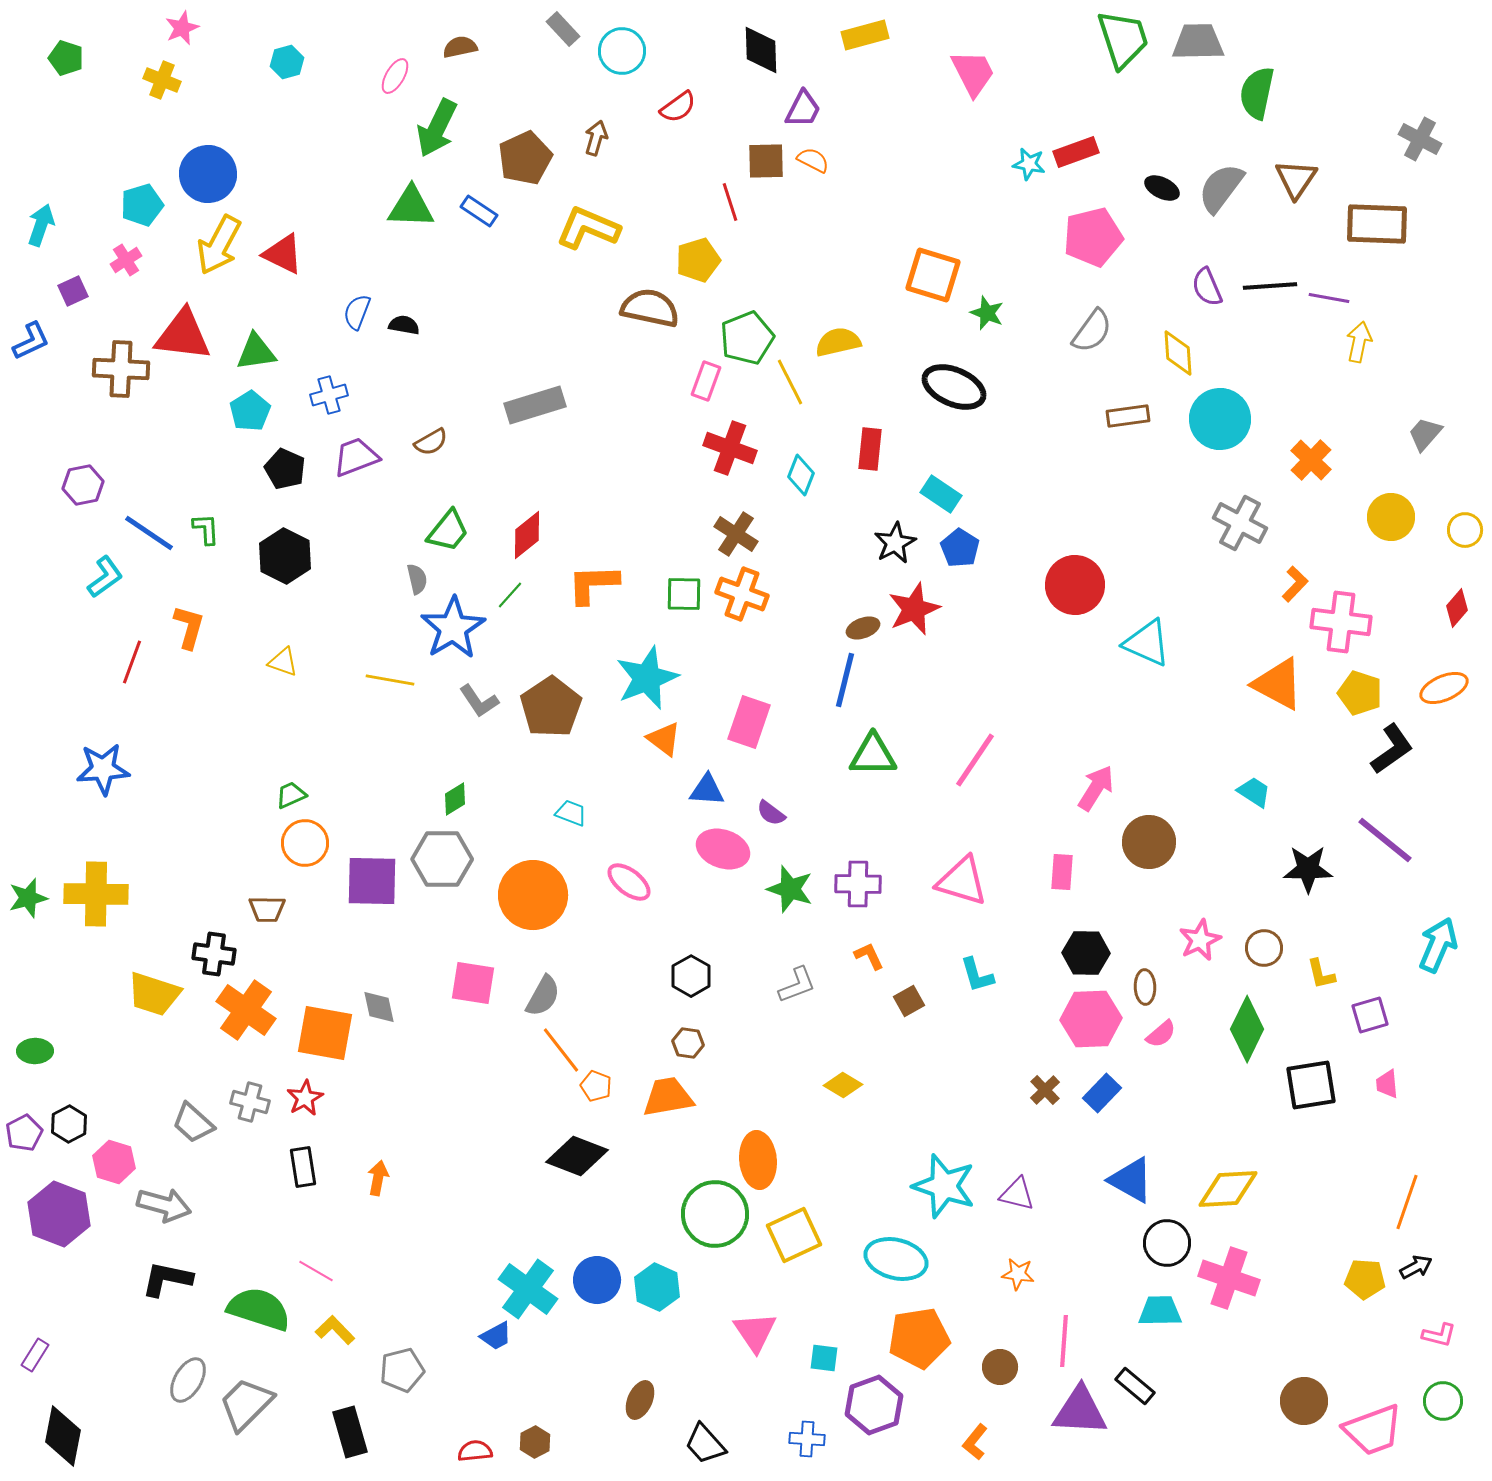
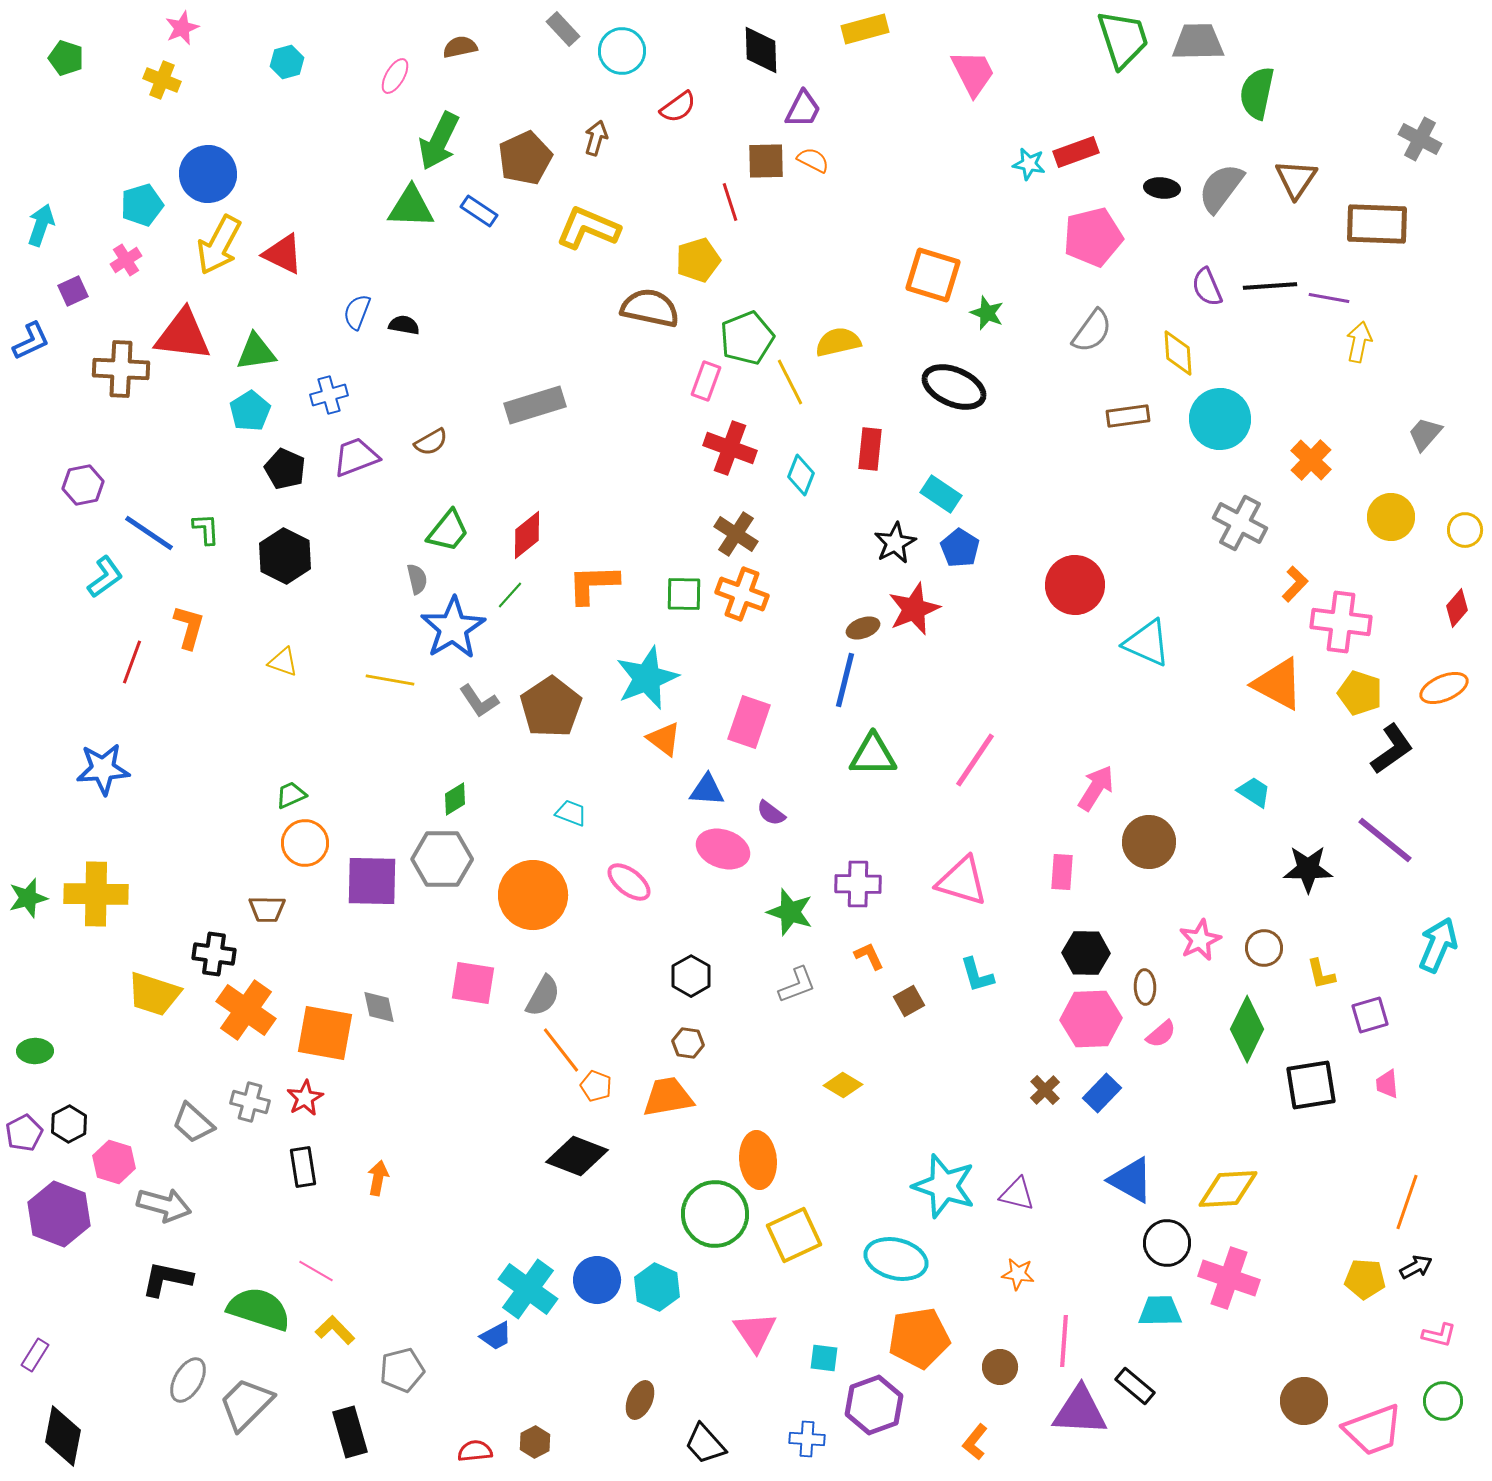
yellow rectangle at (865, 35): moved 6 px up
green arrow at (437, 128): moved 2 px right, 13 px down
black ellipse at (1162, 188): rotated 20 degrees counterclockwise
green star at (790, 889): moved 23 px down
